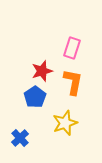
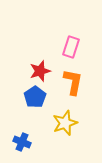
pink rectangle: moved 1 px left, 1 px up
red star: moved 2 px left
blue cross: moved 2 px right, 4 px down; rotated 24 degrees counterclockwise
